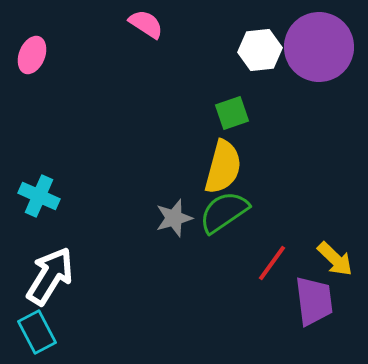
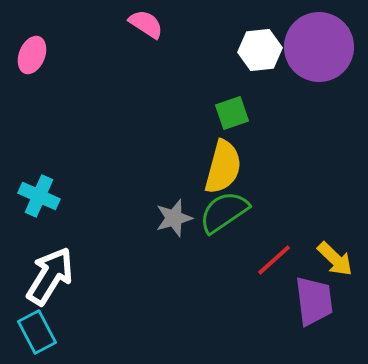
red line: moved 2 px right, 3 px up; rotated 12 degrees clockwise
